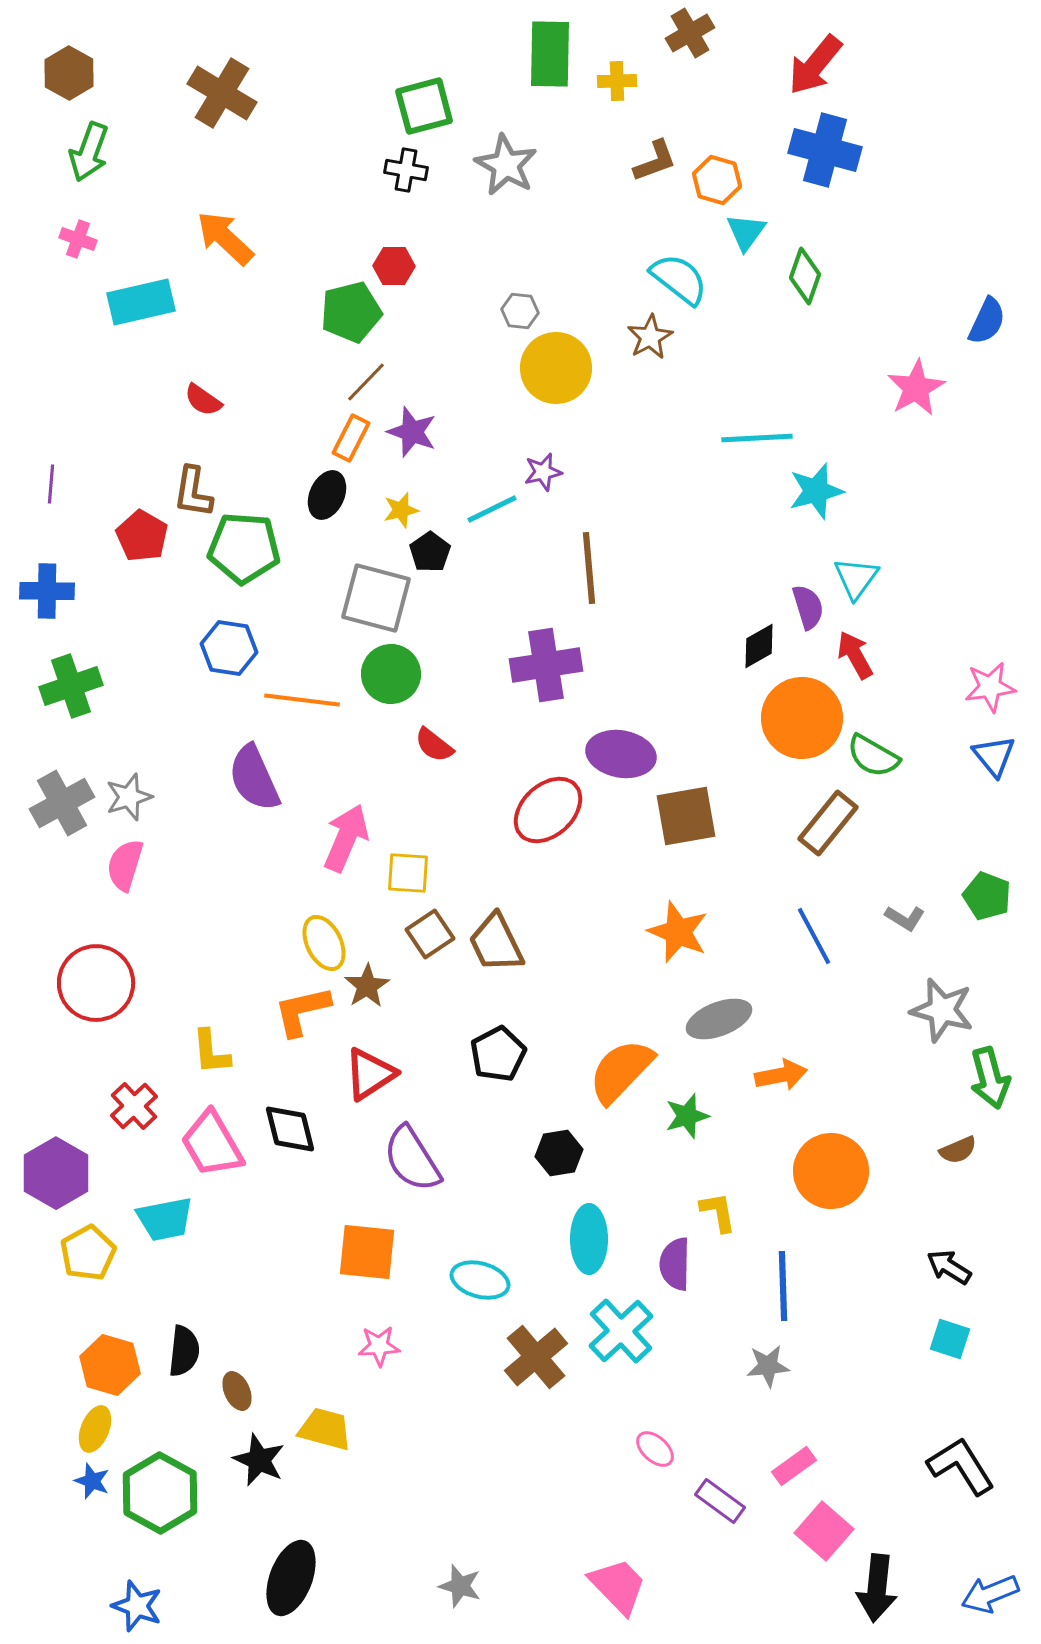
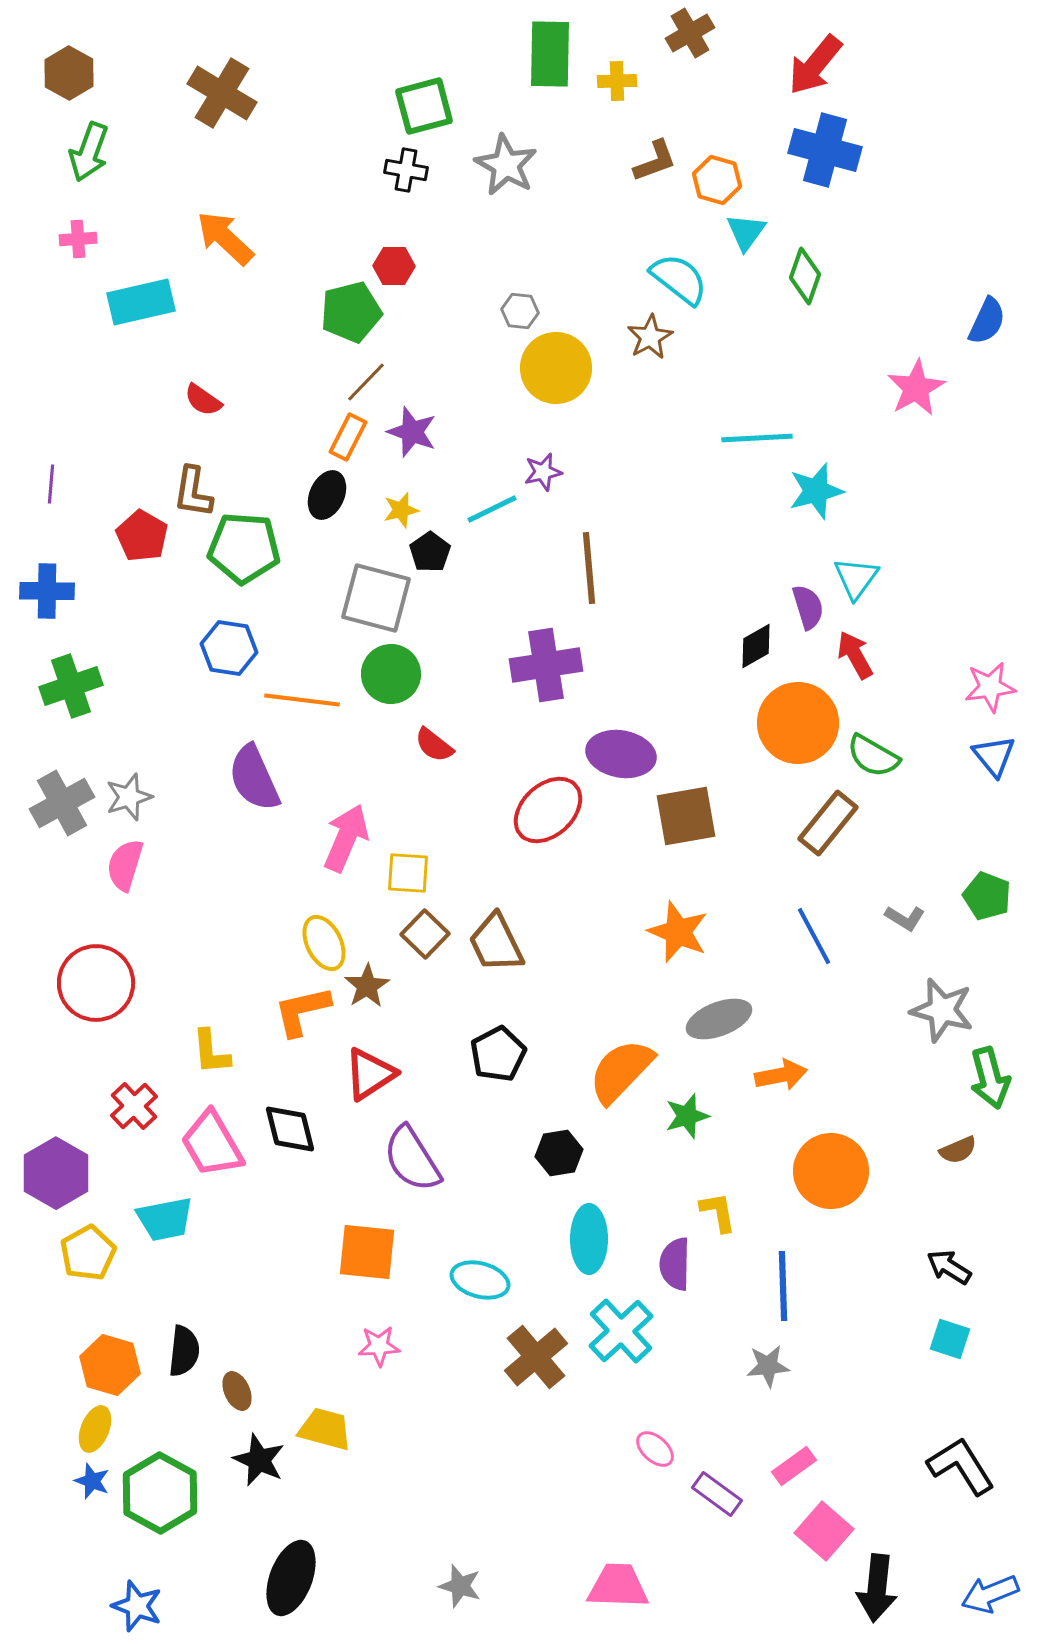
pink cross at (78, 239): rotated 24 degrees counterclockwise
orange rectangle at (351, 438): moved 3 px left, 1 px up
black diamond at (759, 646): moved 3 px left
orange circle at (802, 718): moved 4 px left, 5 px down
brown square at (430, 934): moved 5 px left; rotated 12 degrees counterclockwise
purple rectangle at (720, 1501): moved 3 px left, 7 px up
pink trapezoid at (618, 1586): rotated 44 degrees counterclockwise
